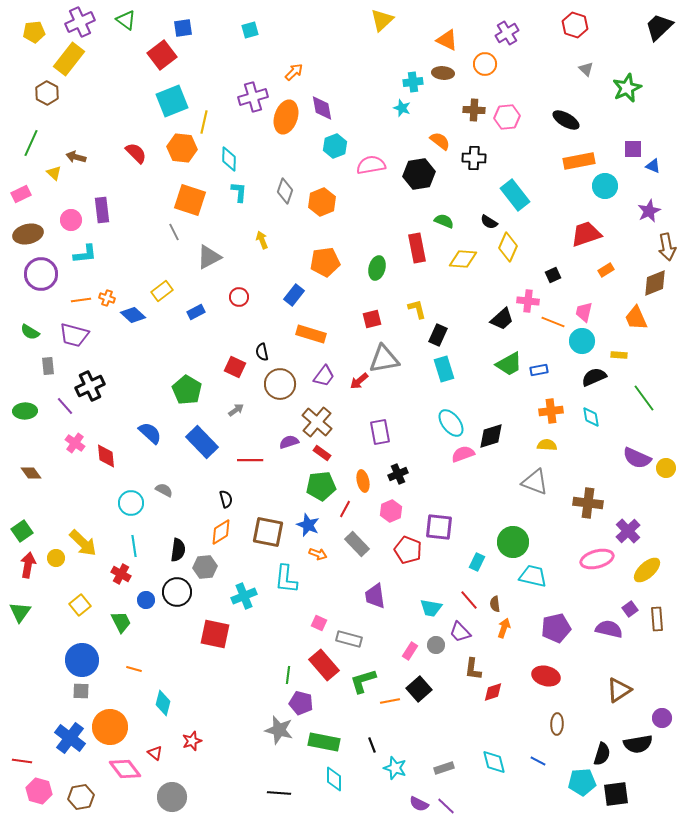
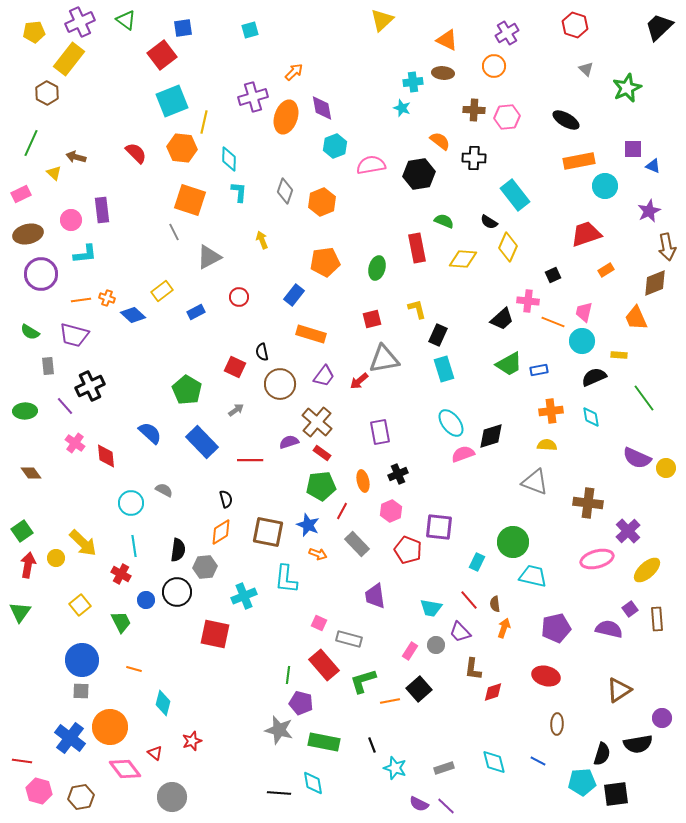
orange circle at (485, 64): moved 9 px right, 2 px down
red line at (345, 509): moved 3 px left, 2 px down
cyan diamond at (334, 779): moved 21 px left, 4 px down; rotated 10 degrees counterclockwise
